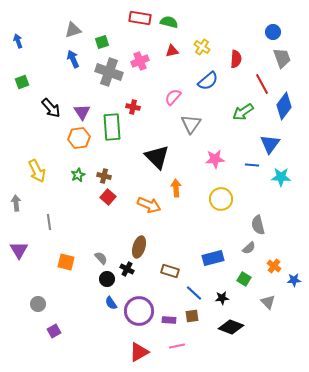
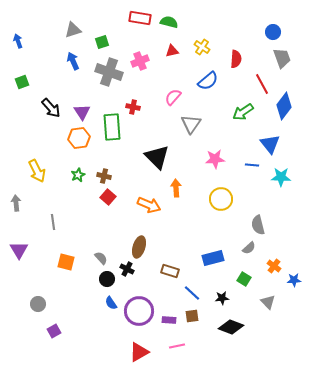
blue arrow at (73, 59): moved 2 px down
blue triangle at (270, 144): rotated 15 degrees counterclockwise
gray line at (49, 222): moved 4 px right
blue line at (194, 293): moved 2 px left
